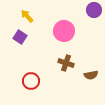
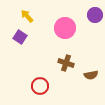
purple circle: moved 1 px right, 5 px down
pink circle: moved 1 px right, 3 px up
red circle: moved 9 px right, 5 px down
